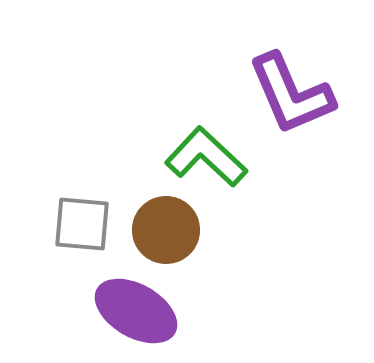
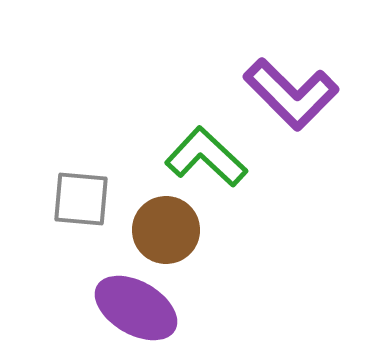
purple L-shape: rotated 22 degrees counterclockwise
gray square: moved 1 px left, 25 px up
purple ellipse: moved 3 px up
